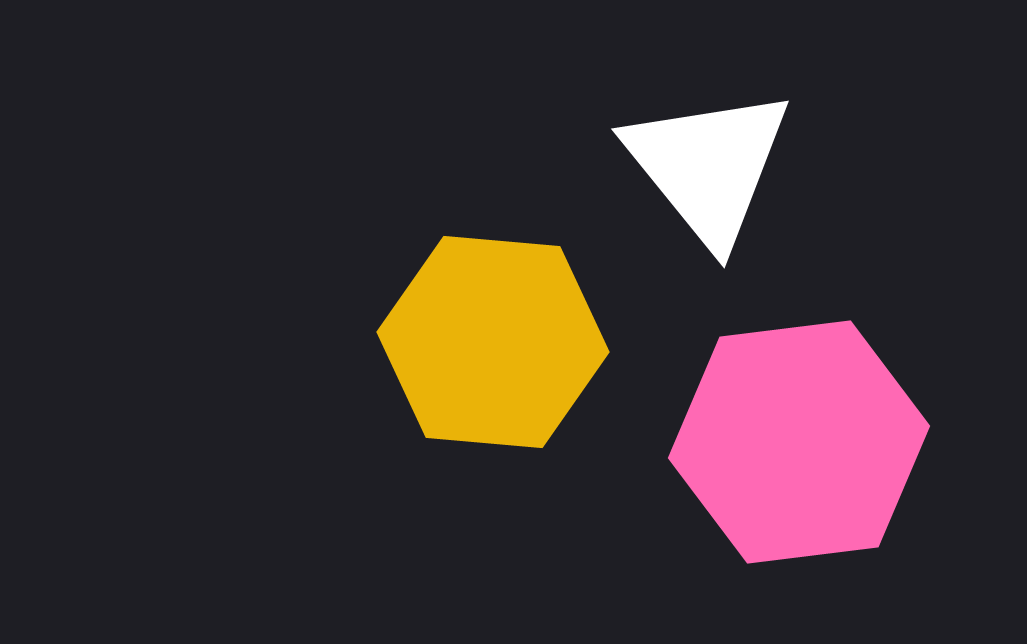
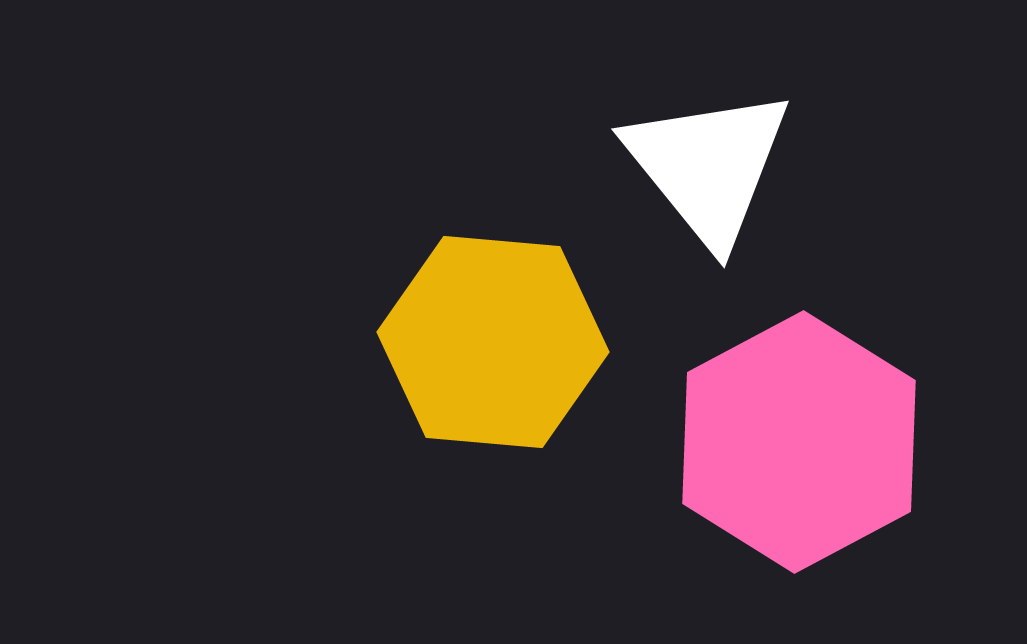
pink hexagon: rotated 21 degrees counterclockwise
